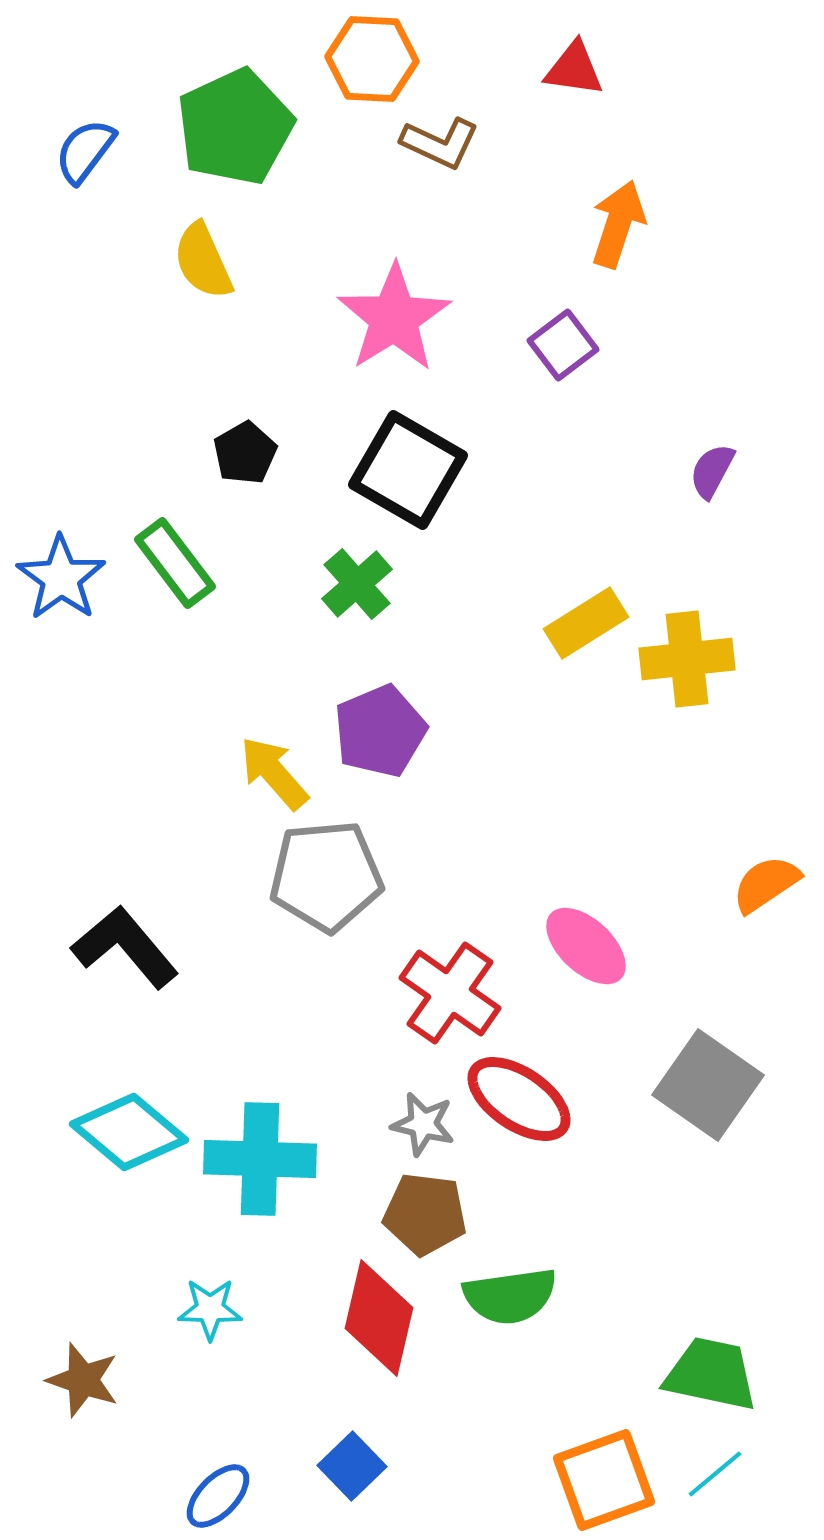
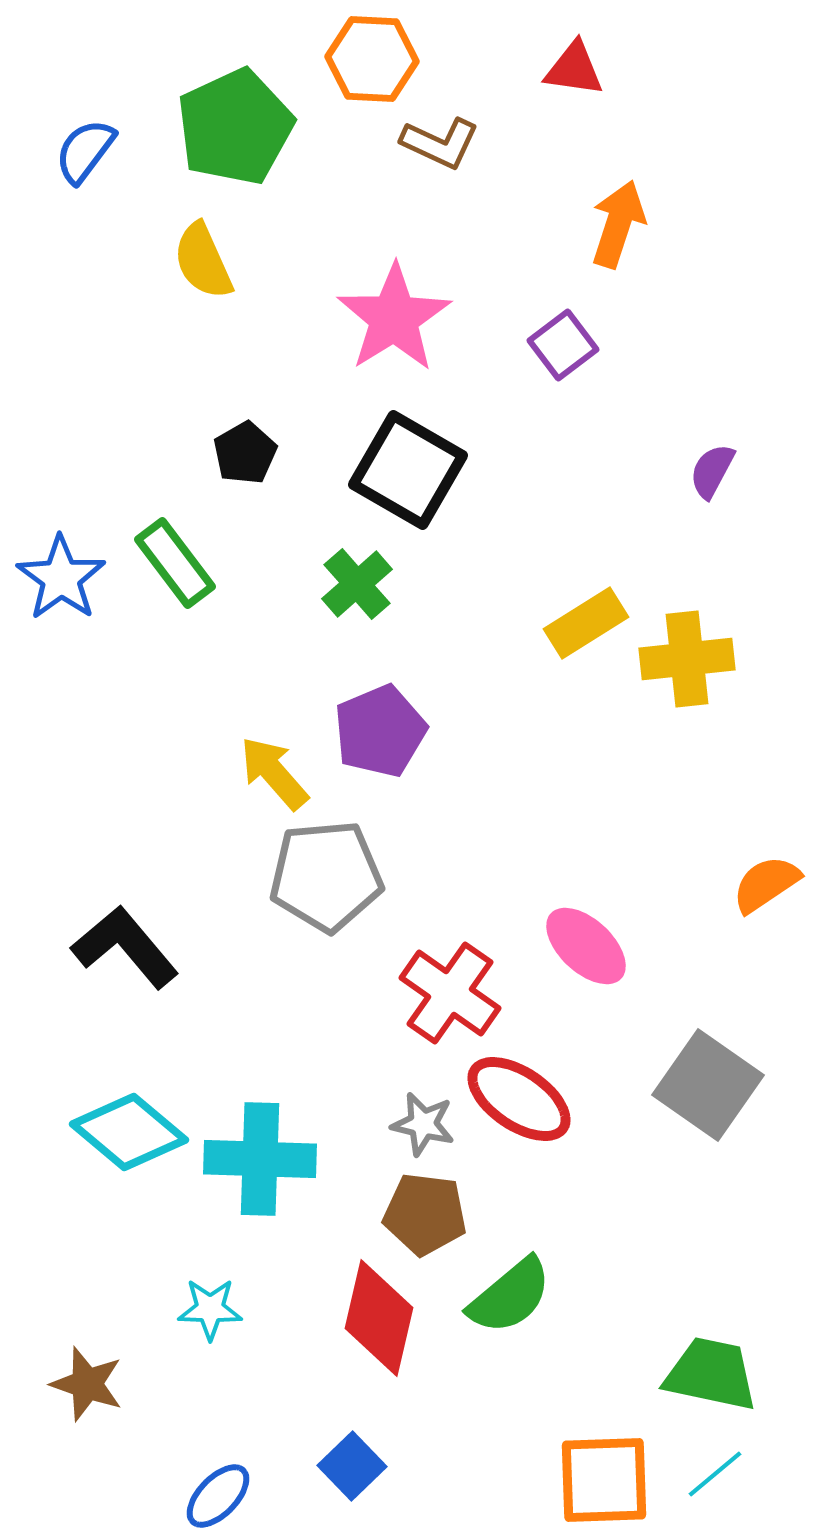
green semicircle: rotated 32 degrees counterclockwise
brown star: moved 4 px right, 4 px down
orange square: rotated 18 degrees clockwise
